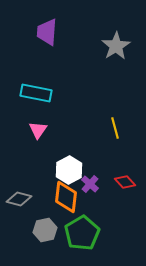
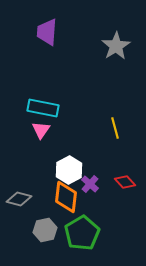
cyan rectangle: moved 7 px right, 15 px down
pink triangle: moved 3 px right
